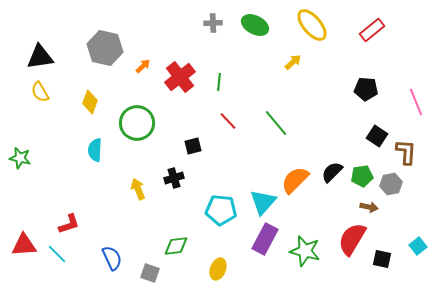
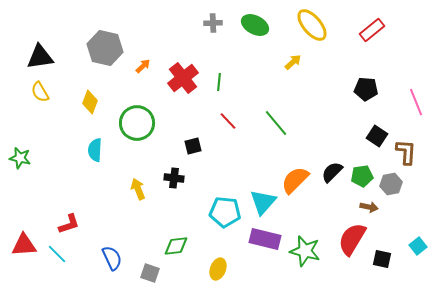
red cross at (180, 77): moved 3 px right, 1 px down
black cross at (174, 178): rotated 24 degrees clockwise
cyan pentagon at (221, 210): moved 4 px right, 2 px down
purple rectangle at (265, 239): rotated 76 degrees clockwise
